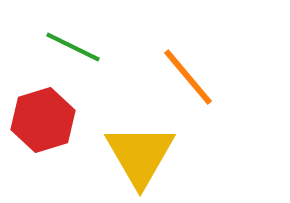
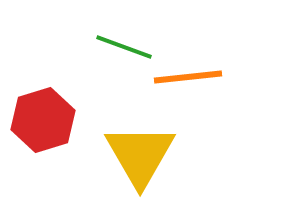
green line: moved 51 px right; rotated 6 degrees counterclockwise
orange line: rotated 56 degrees counterclockwise
